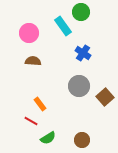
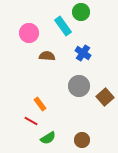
brown semicircle: moved 14 px right, 5 px up
